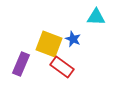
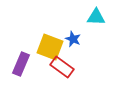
yellow square: moved 1 px right, 3 px down
